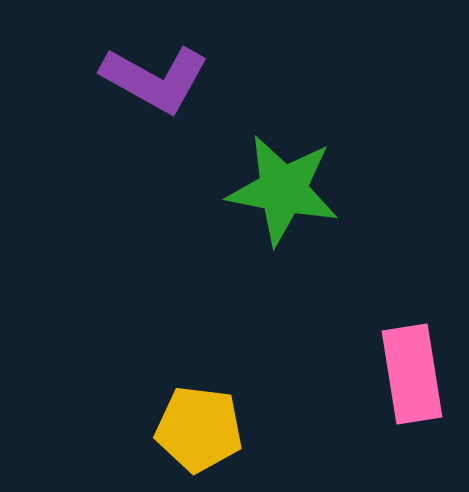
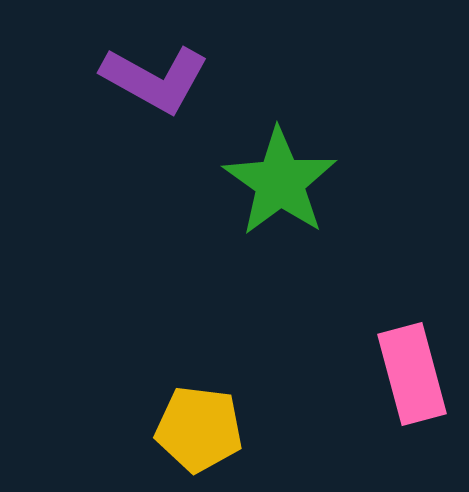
green star: moved 3 px left, 8 px up; rotated 24 degrees clockwise
pink rectangle: rotated 6 degrees counterclockwise
